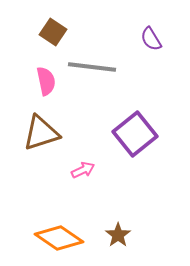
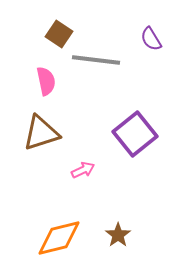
brown square: moved 6 px right, 2 px down
gray line: moved 4 px right, 7 px up
orange diamond: rotated 48 degrees counterclockwise
